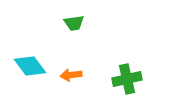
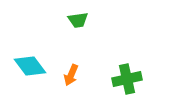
green trapezoid: moved 4 px right, 3 px up
orange arrow: rotated 60 degrees counterclockwise
